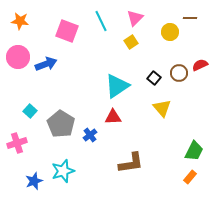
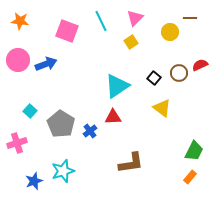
pink circle: moved 3 px down
yellow triangle: rotated 12 degrees counterclockwise
blue cross: moved 4 px up
